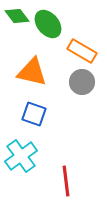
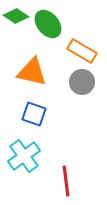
green diamond: moved 1 px left; rotated 20 degrees counterclockwise
cyan cross: moved 3 px right
